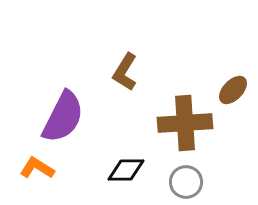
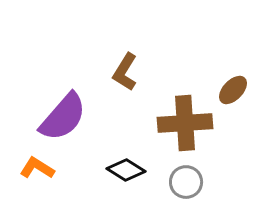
purple semicircle: rotated 14 degrees clockwise
black diamond: rotated 33 degrees clockwise
